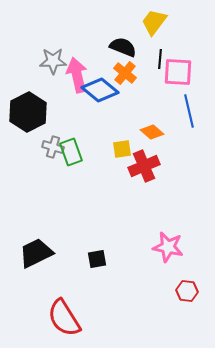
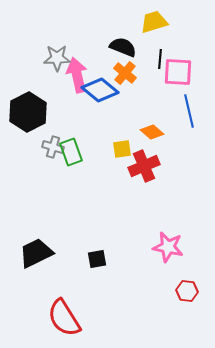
yellow trapezoid: rotated 36 degrees clockwise
gray star: moved 4 px right, 3 px up
